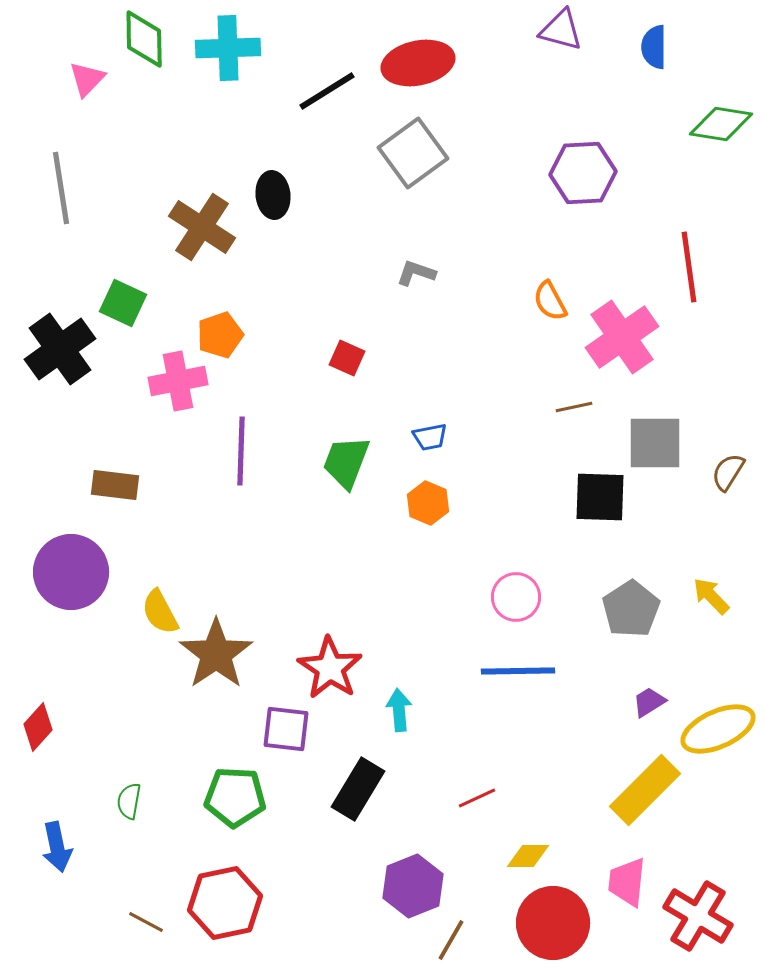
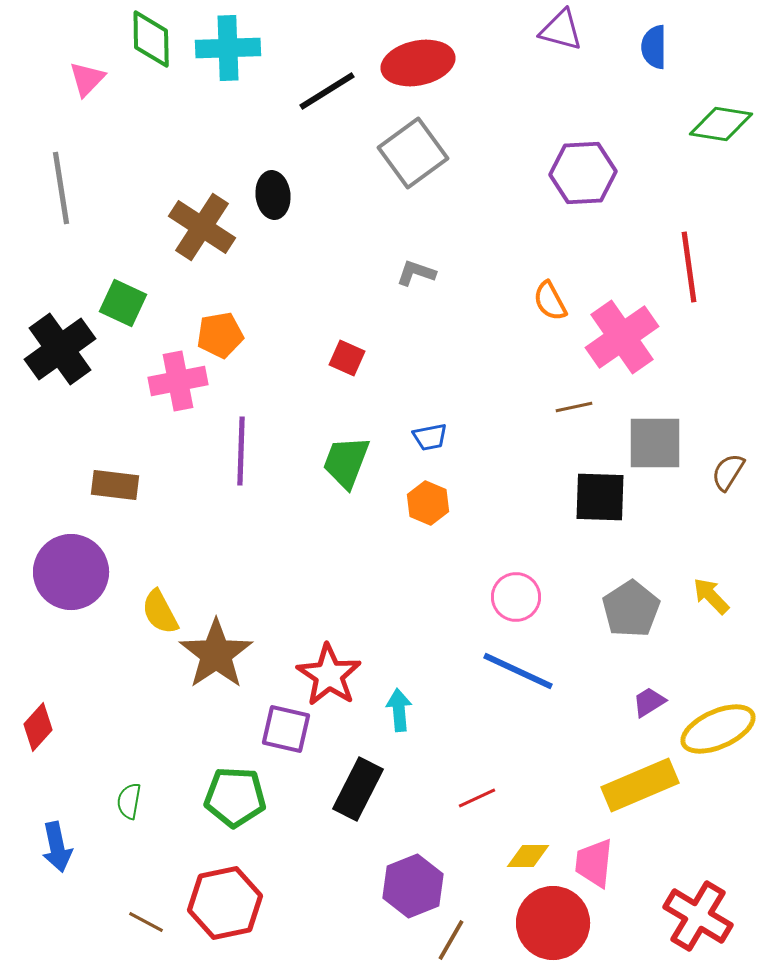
green diamond at (144, 39): moved 7 px right
orange pentagon at (220, 335): rotated 9 degrees clockwise
red star at (330, 668): moved 1 px left, 7 px down
blue line at (518, 671): rotated 26 degrees clockwise
purple square at (286, 729): rotated 6 degrees clockwise
black rectangle at (358, 789): rotated 4 degrees counterclockwise
yellow rectangle at (645, 790): moved 5 px left, 5 px up; rotated 22 degrees clockwise
pink trapezoid at (627, 882): moved 33 px left, 19 px up
